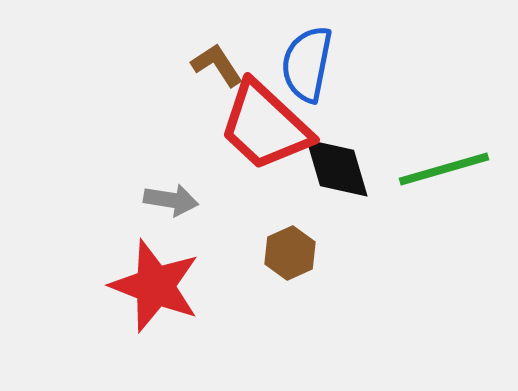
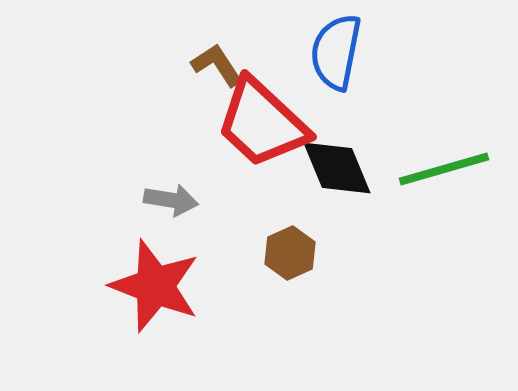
blue semicircle: moved 29 px right, 12 px up
red trapezoid: moved 3 px left, 3 px up
black diamond: rotated 6 degrees counterclockwise
